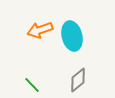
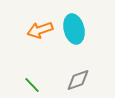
cyan ellipse: moved 2 px right, 7 px up
gray diamond: rotated 20 degrees clockwise
